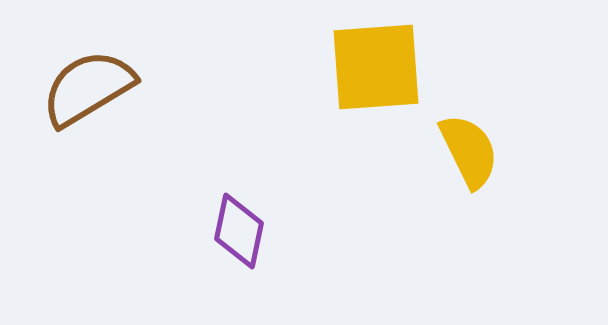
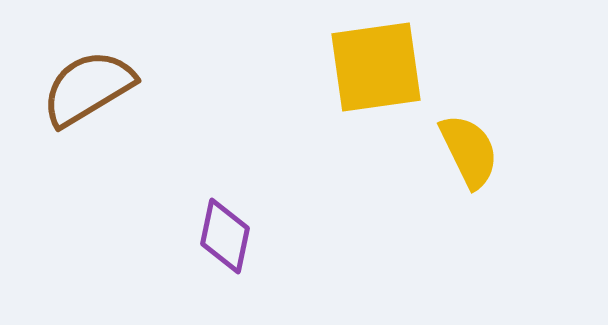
yellow square: rotated 4 degrees counterclockwise
purple diamond: moved 14 px left, 5 px down
